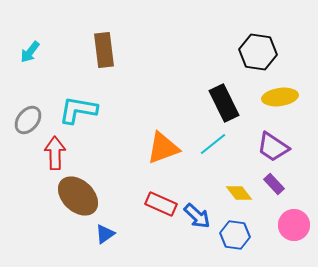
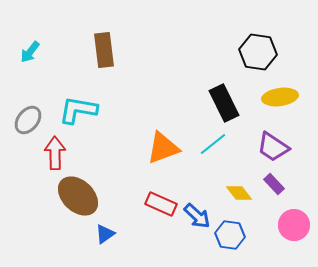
blue hexagon: moved 5 px left
